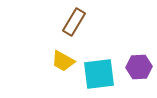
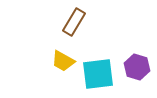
purple hexagon: moved 2 px left; rotated 20 degrees clockwise
cyan square: moved 1 px left
